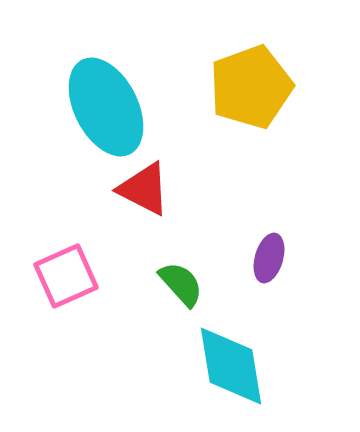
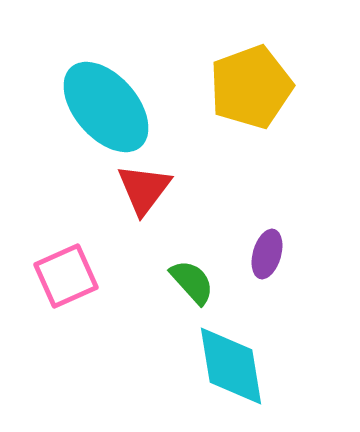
cyan ellipse: rotated 14 degrees counterclockwise
red triangle: rotated 40 degrees clockwise
purple ellipse: moved 2 px left, 4 px up
green semicircle: moved 11 px right, 2 px up
